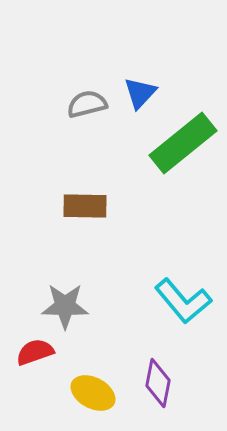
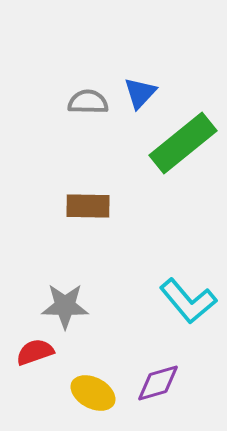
gray semicircle: moved 1 px right, 2 px up; rotated 15 degrees clockwise
brown rectangle: moved 3 px right
cyan L-shape: moved 5 px right
purple diamond: rotated 63 degrees clockwise
